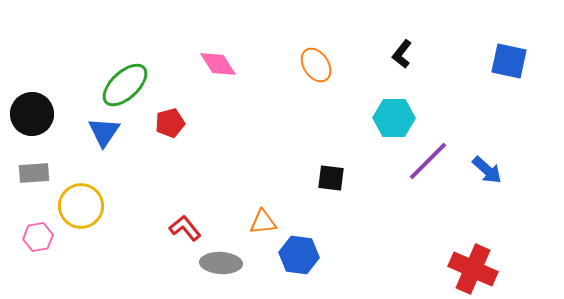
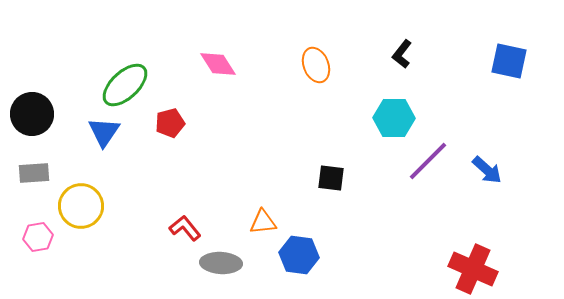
orange ellipse: rotated 12 degrees clockwise
